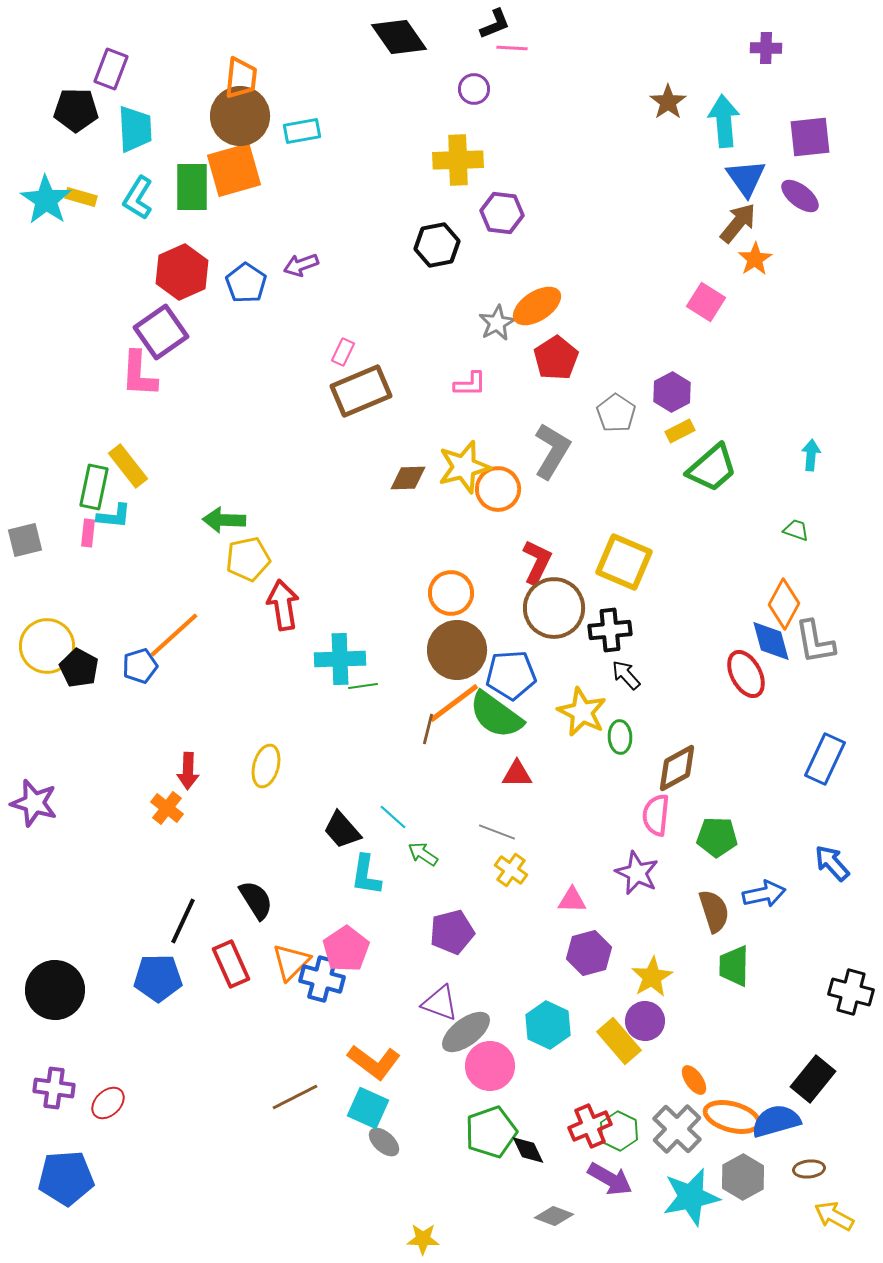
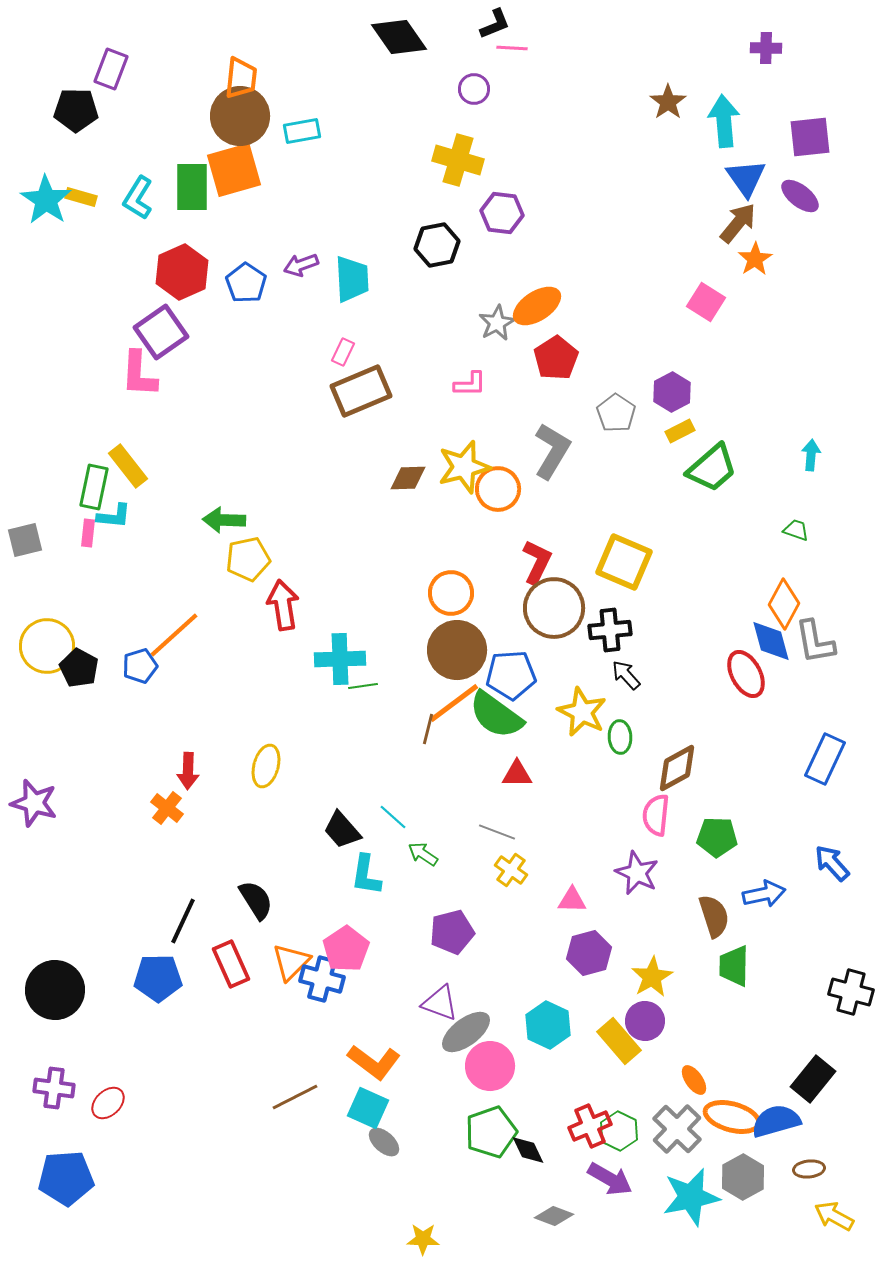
cyan trapezoid at (135, 129): moved 217 px right, 150 px down
yellow cross at (458, 160): rotated 18 degrees clockwise
brown semicircle at (714, 911): moved 5 px down
